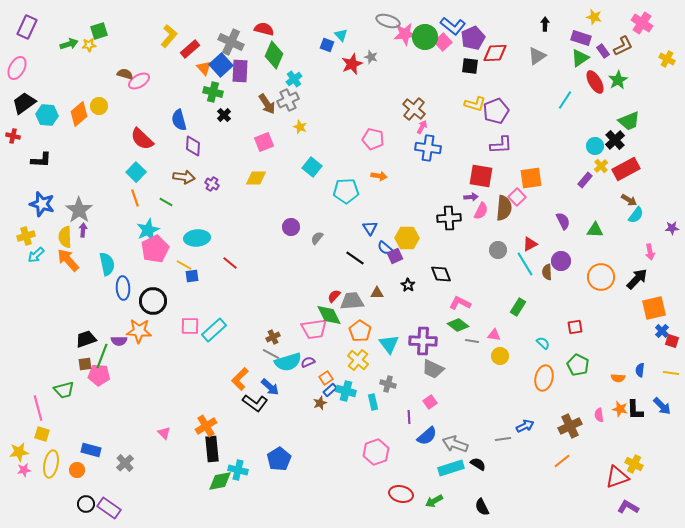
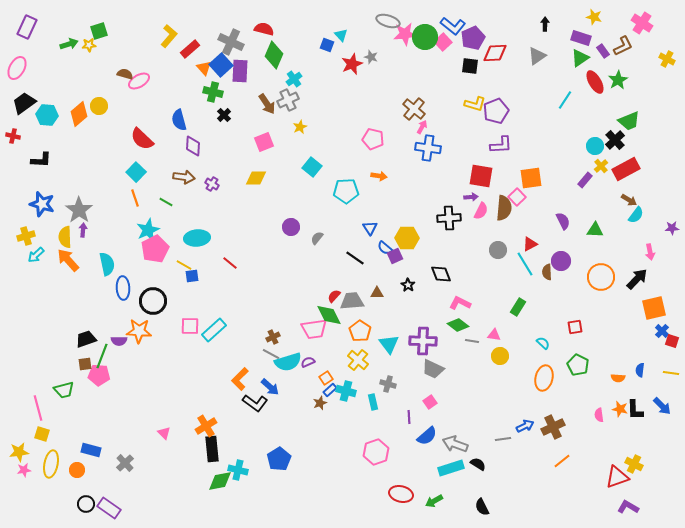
yellow star at (300, 127): rotated 24 degrees clockwise
brown cross at (570, 426): moved 17 px left, 1 px down
